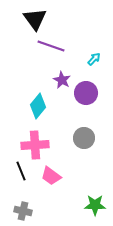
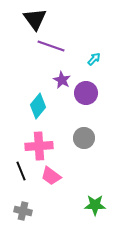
pink cross: moved 4 px right, 1 px down
